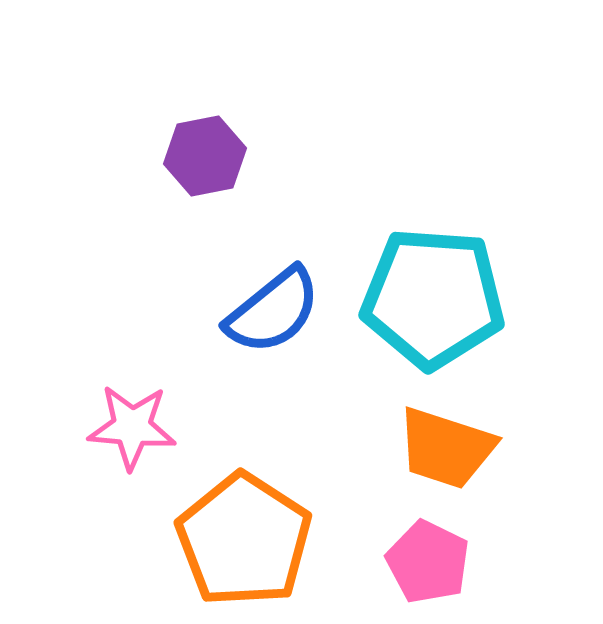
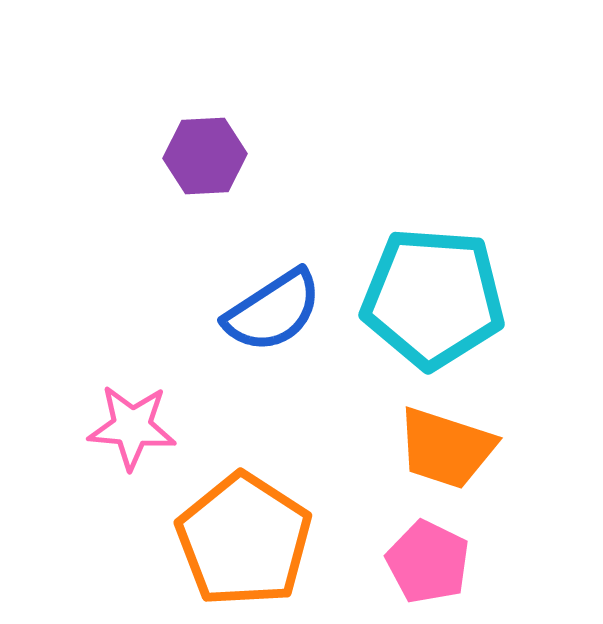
purple hexagon: rotated 8 degrees clockwise
blue semicircle: rotated 6 degrees clockwise
